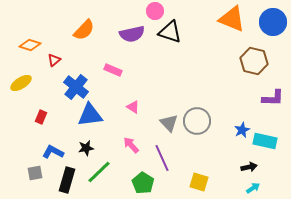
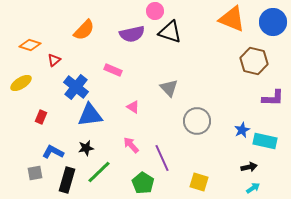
gray triangle: moved 35 px up
